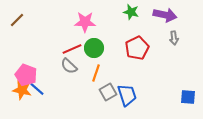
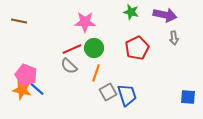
brown line: moved 2 px right, 1 px down; rotated 56 degrees clockwise
